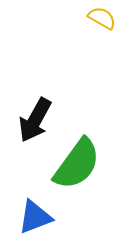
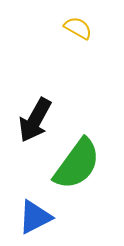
yellow semicircle: moved 24 px left, 10 px down
blue triangle: rotated 6 degrees counterclockwise
